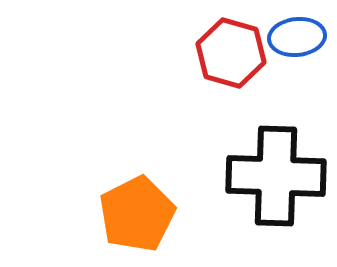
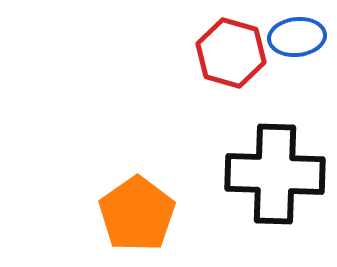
black cross: moved 1 px left, 2 px up
orange pentagon: rotated 8 degrees counterclockwise
